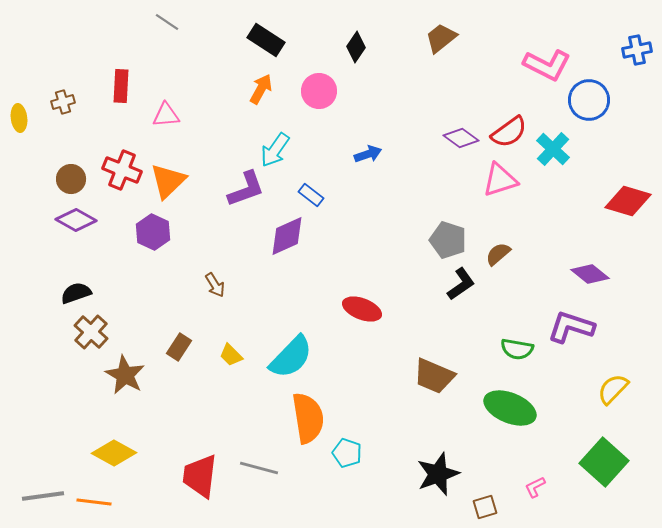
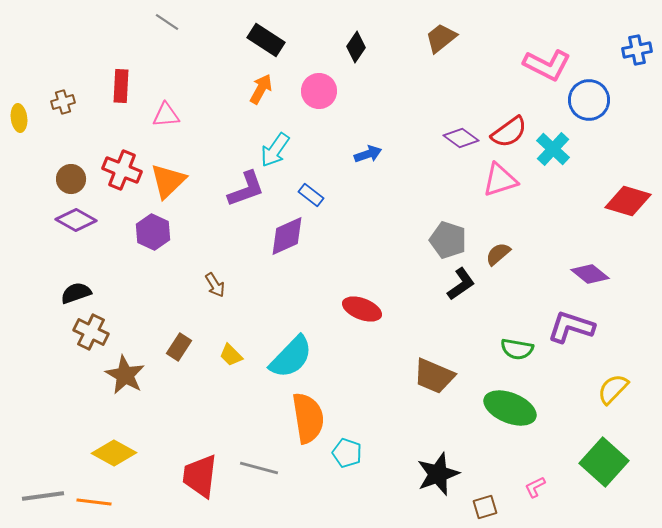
brown cross at (91, 332): rotated 16 degrees counterclockwise
